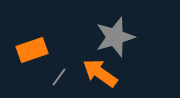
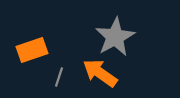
gray star: rotated 12 degrees counterclockwise
gray line: rotated 18 degrees counterclockwise
